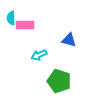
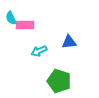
cyan semicircle: rotated 24 degrees counterclockwise
blue triangle: moved 2 px down; rotated 21 degrees counterclockwise
cyan arrow: moved 4 px up
